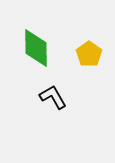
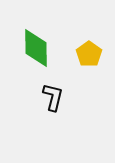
black L-shape: rotated 44 degrees clockwise
